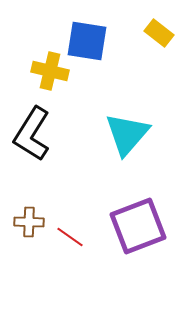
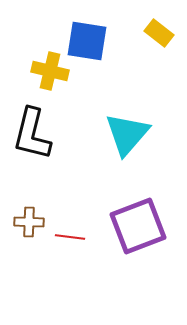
black L-shape: rotated 18 degrees counterclockwise
red line: rotated 28 degrees counterclockwise
